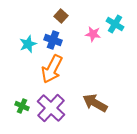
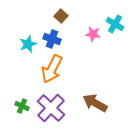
blue cross: moved 1 px left, 1 px up
